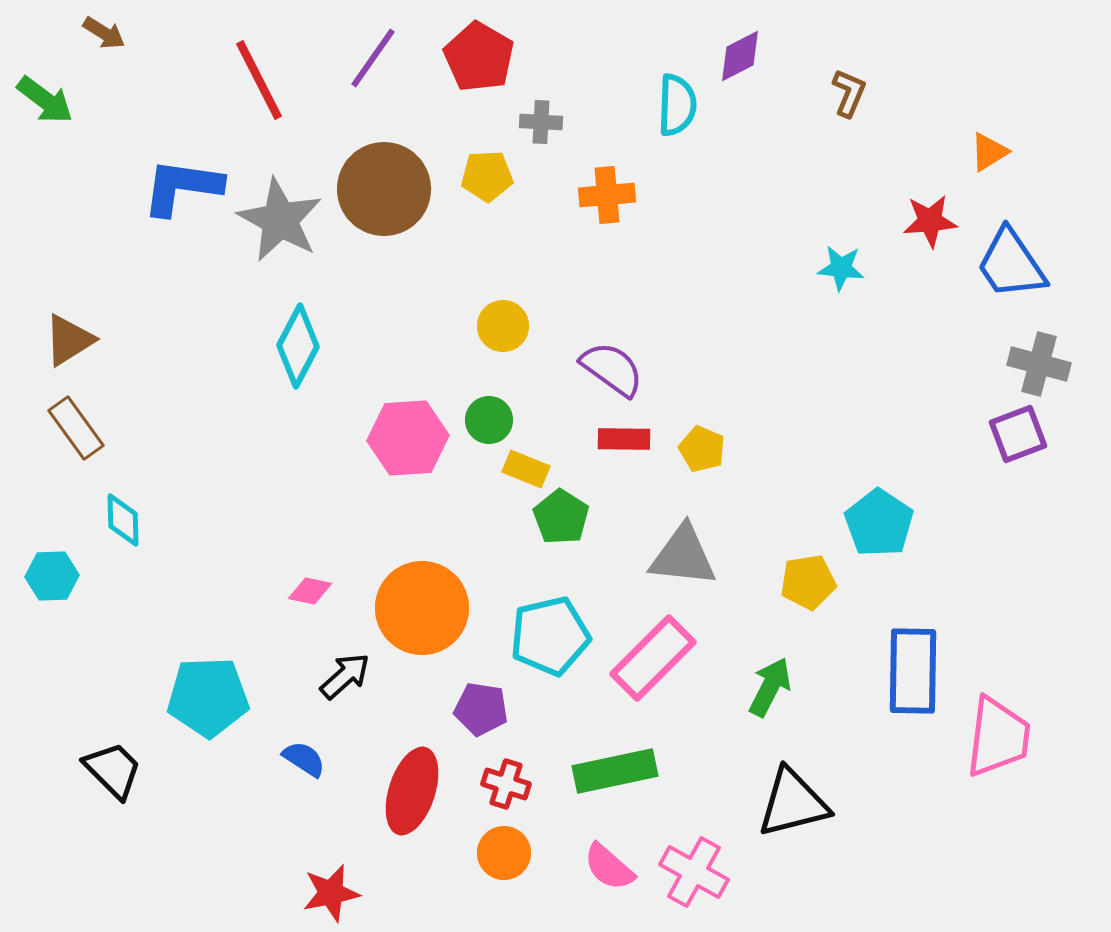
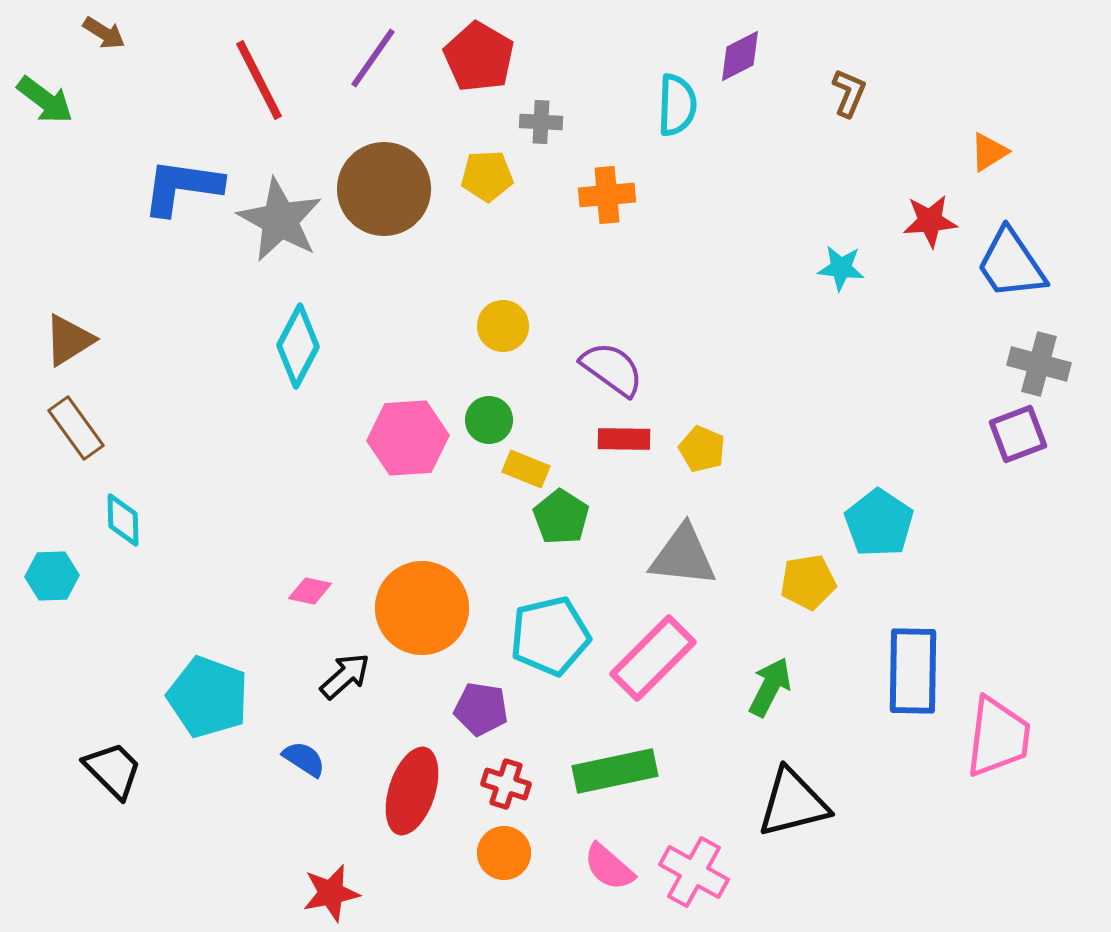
cyan pentagon at (208, 697): rotated 22 degrees clockwise
